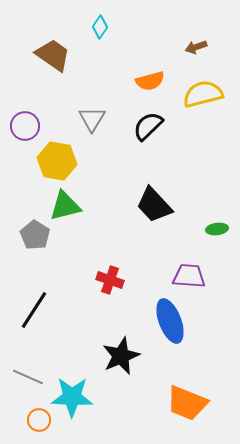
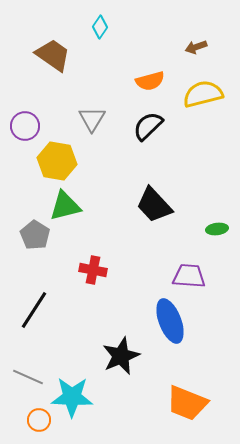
red cross: moved 17 px left, 10 px up; rotated 8 degrees counterclockwise
